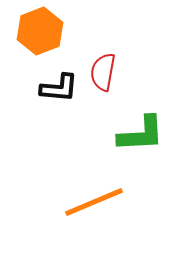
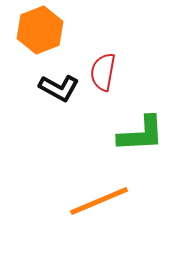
orange hexagon: moved 1 px up
black L-shape: rotated 24 degrees clockwise
orange line: moved 5 px right, 1 px up
